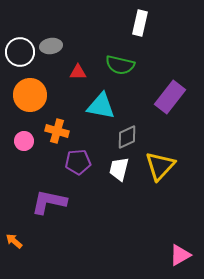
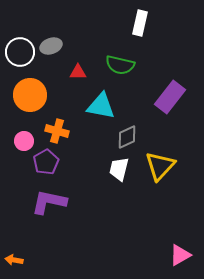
gray ellipse: rotated 10 degrees counterclockwise
purple pentagon: moved 32 px left; rotated 25 degrees counterclockwise
orange arrow: moved 19 px down; rotated 30 degrees counterclockwise
